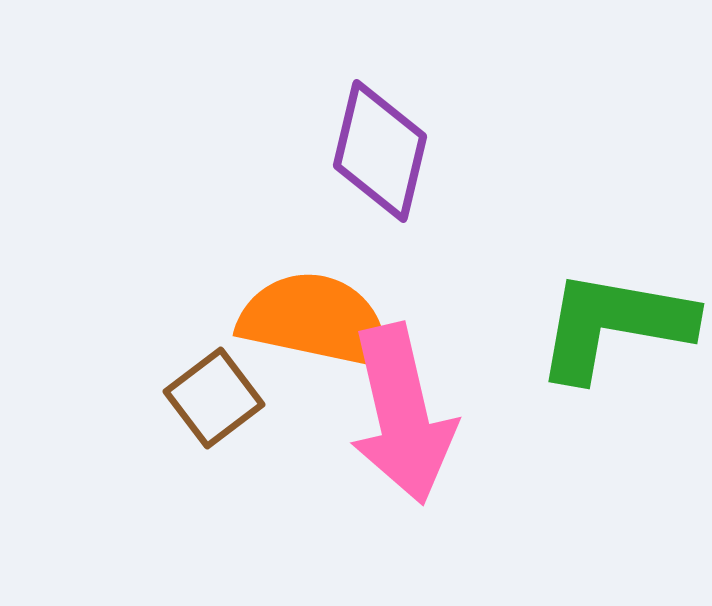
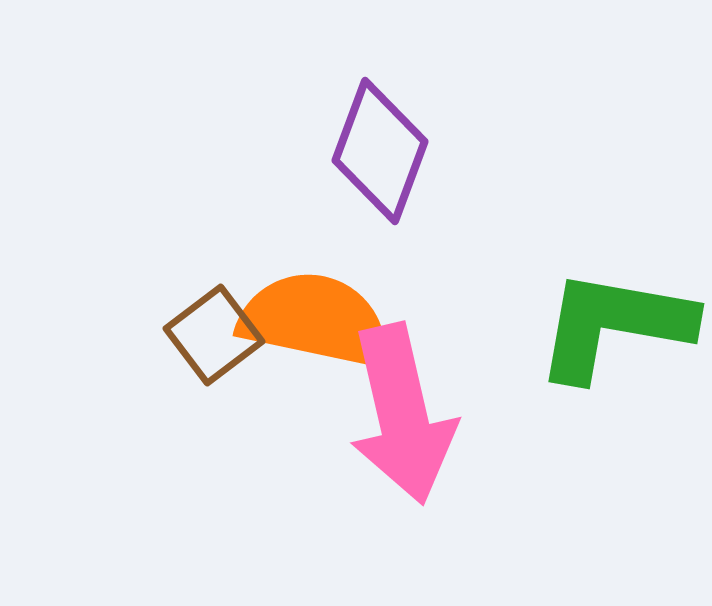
purple diamond: rotated 7 degrees clockwise
brown square: moved 63 px up
